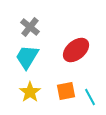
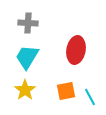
gray cross: moved 2 px left, 4 px up; rotated 36 degrees counterclockwise
red ellipse: rotated 40 degrees counterclockwise
yellow star: moved 5 px left, 2 px up
